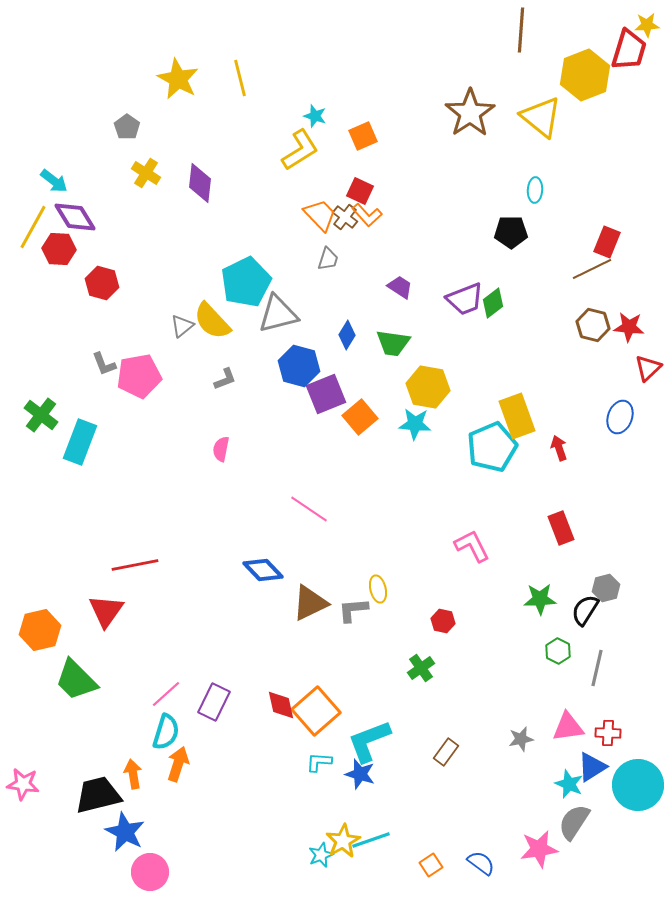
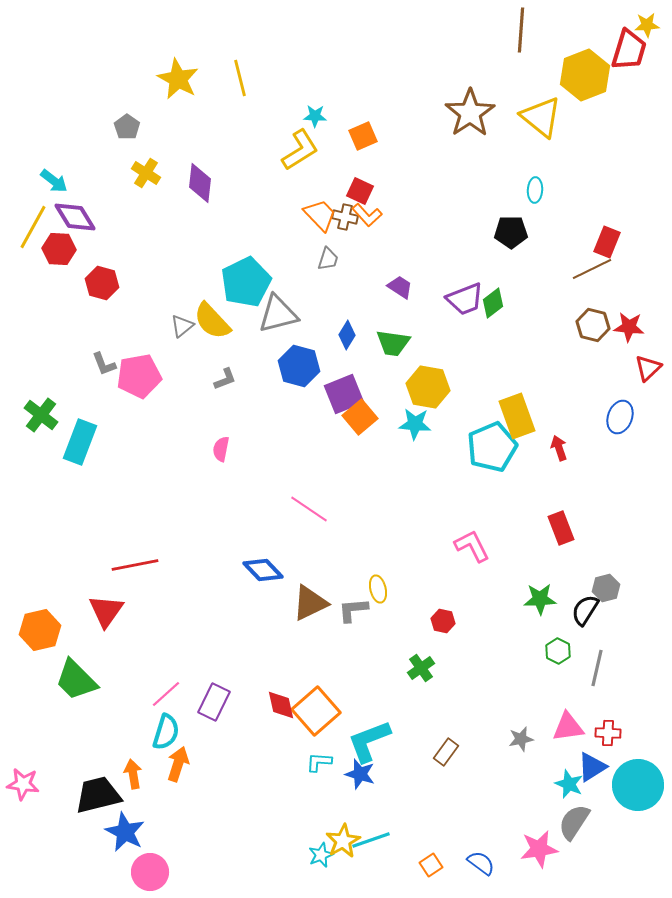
cyan star at (315, 116): rotated 15 degrees counterclockwise
brown cross at (345, 217): rotated 25 degrees counterclockwise
purple square at (326, 394): moved 18 px right
